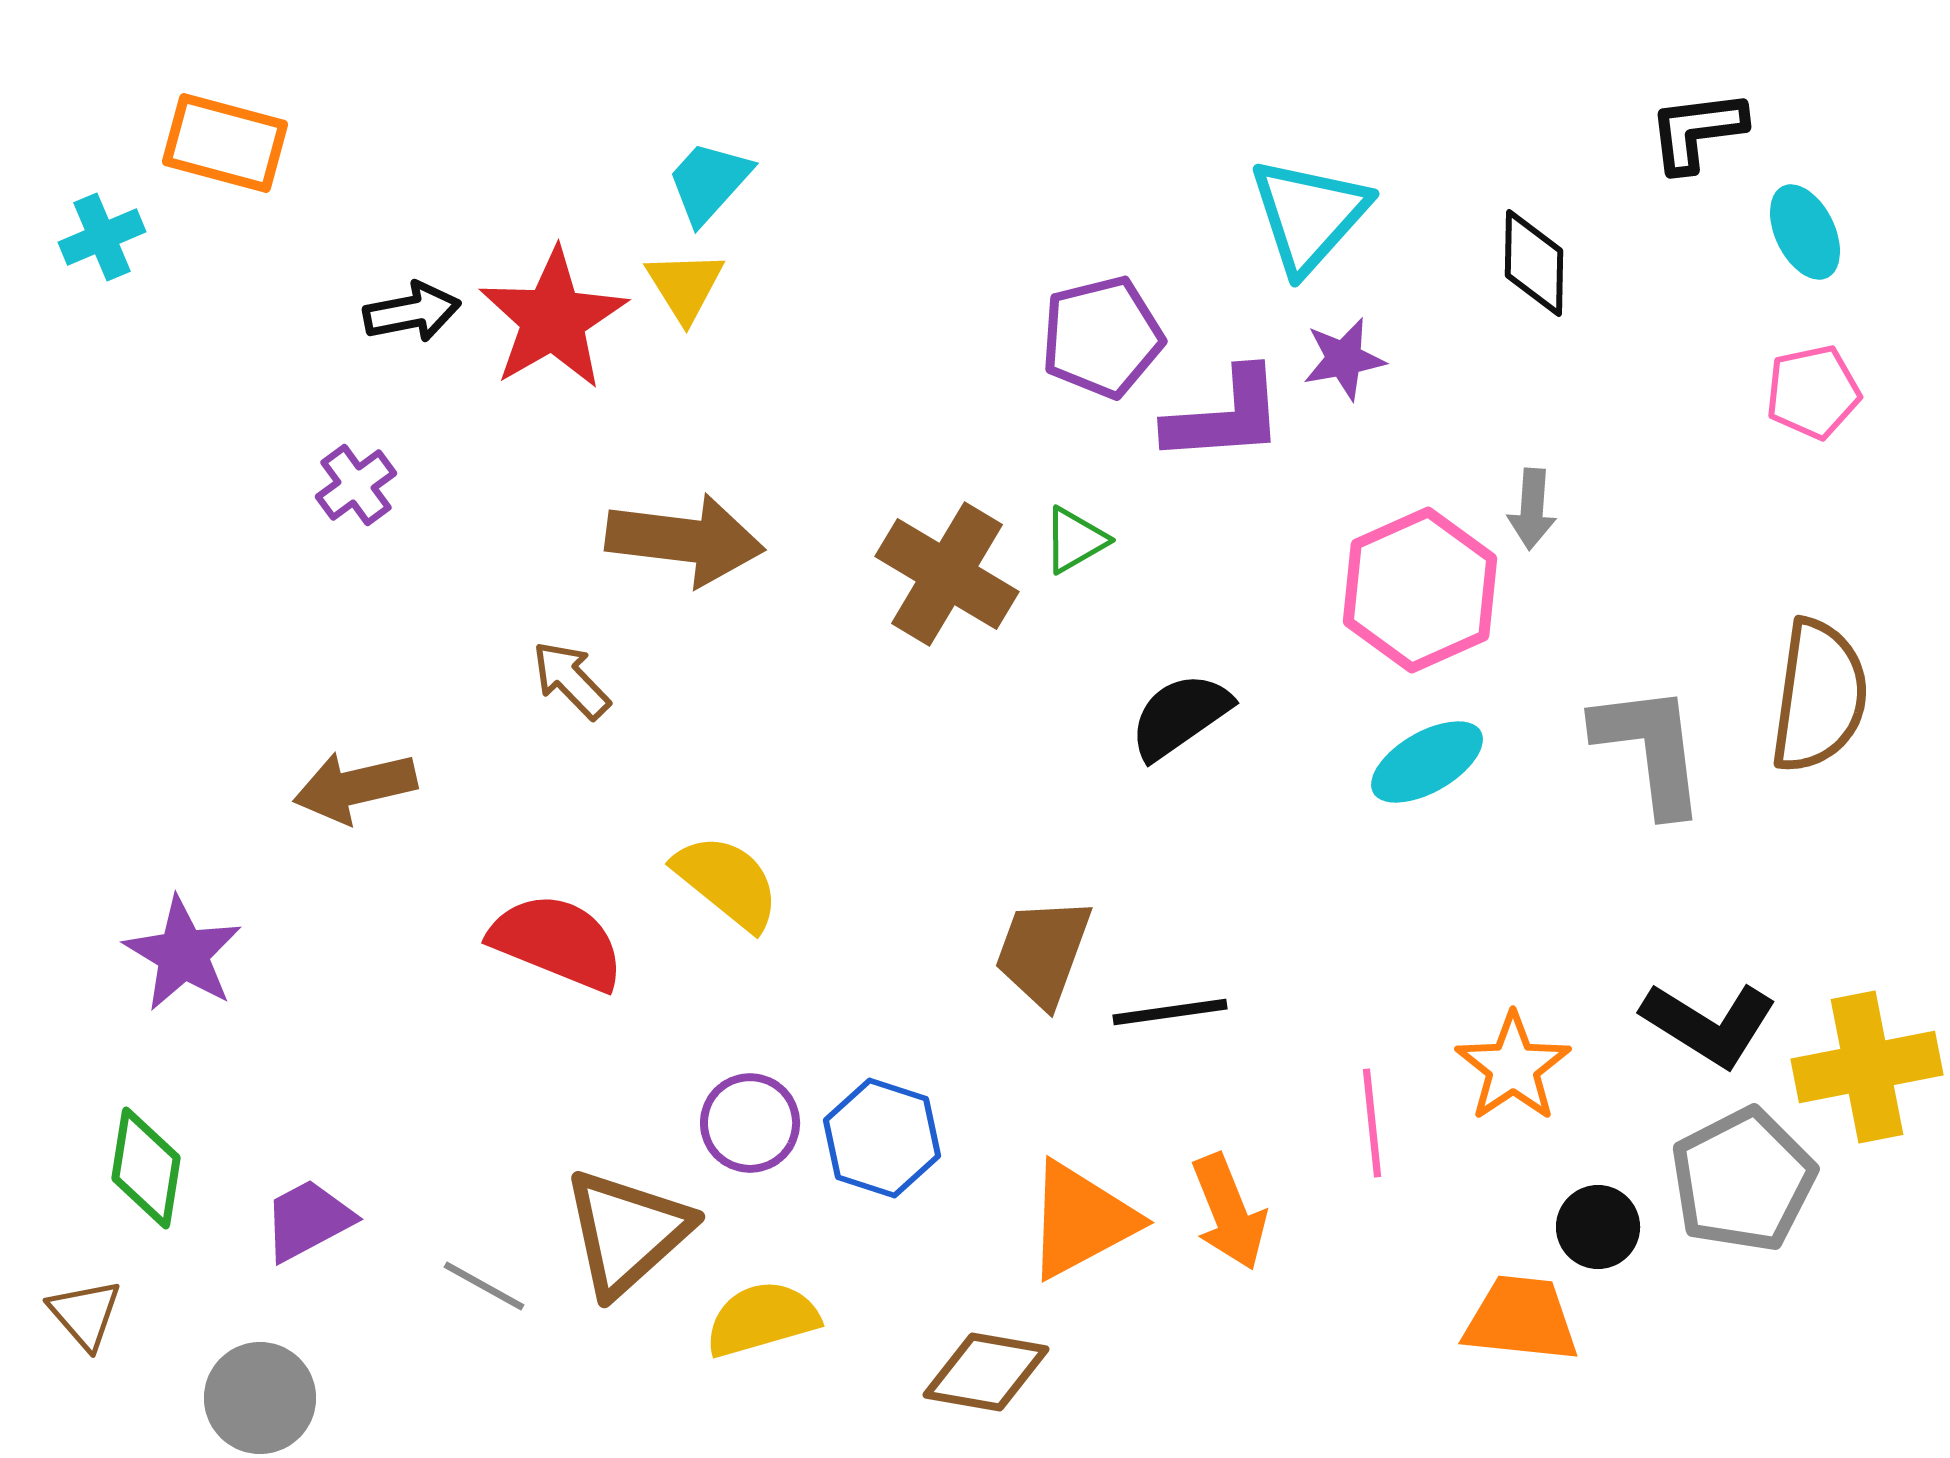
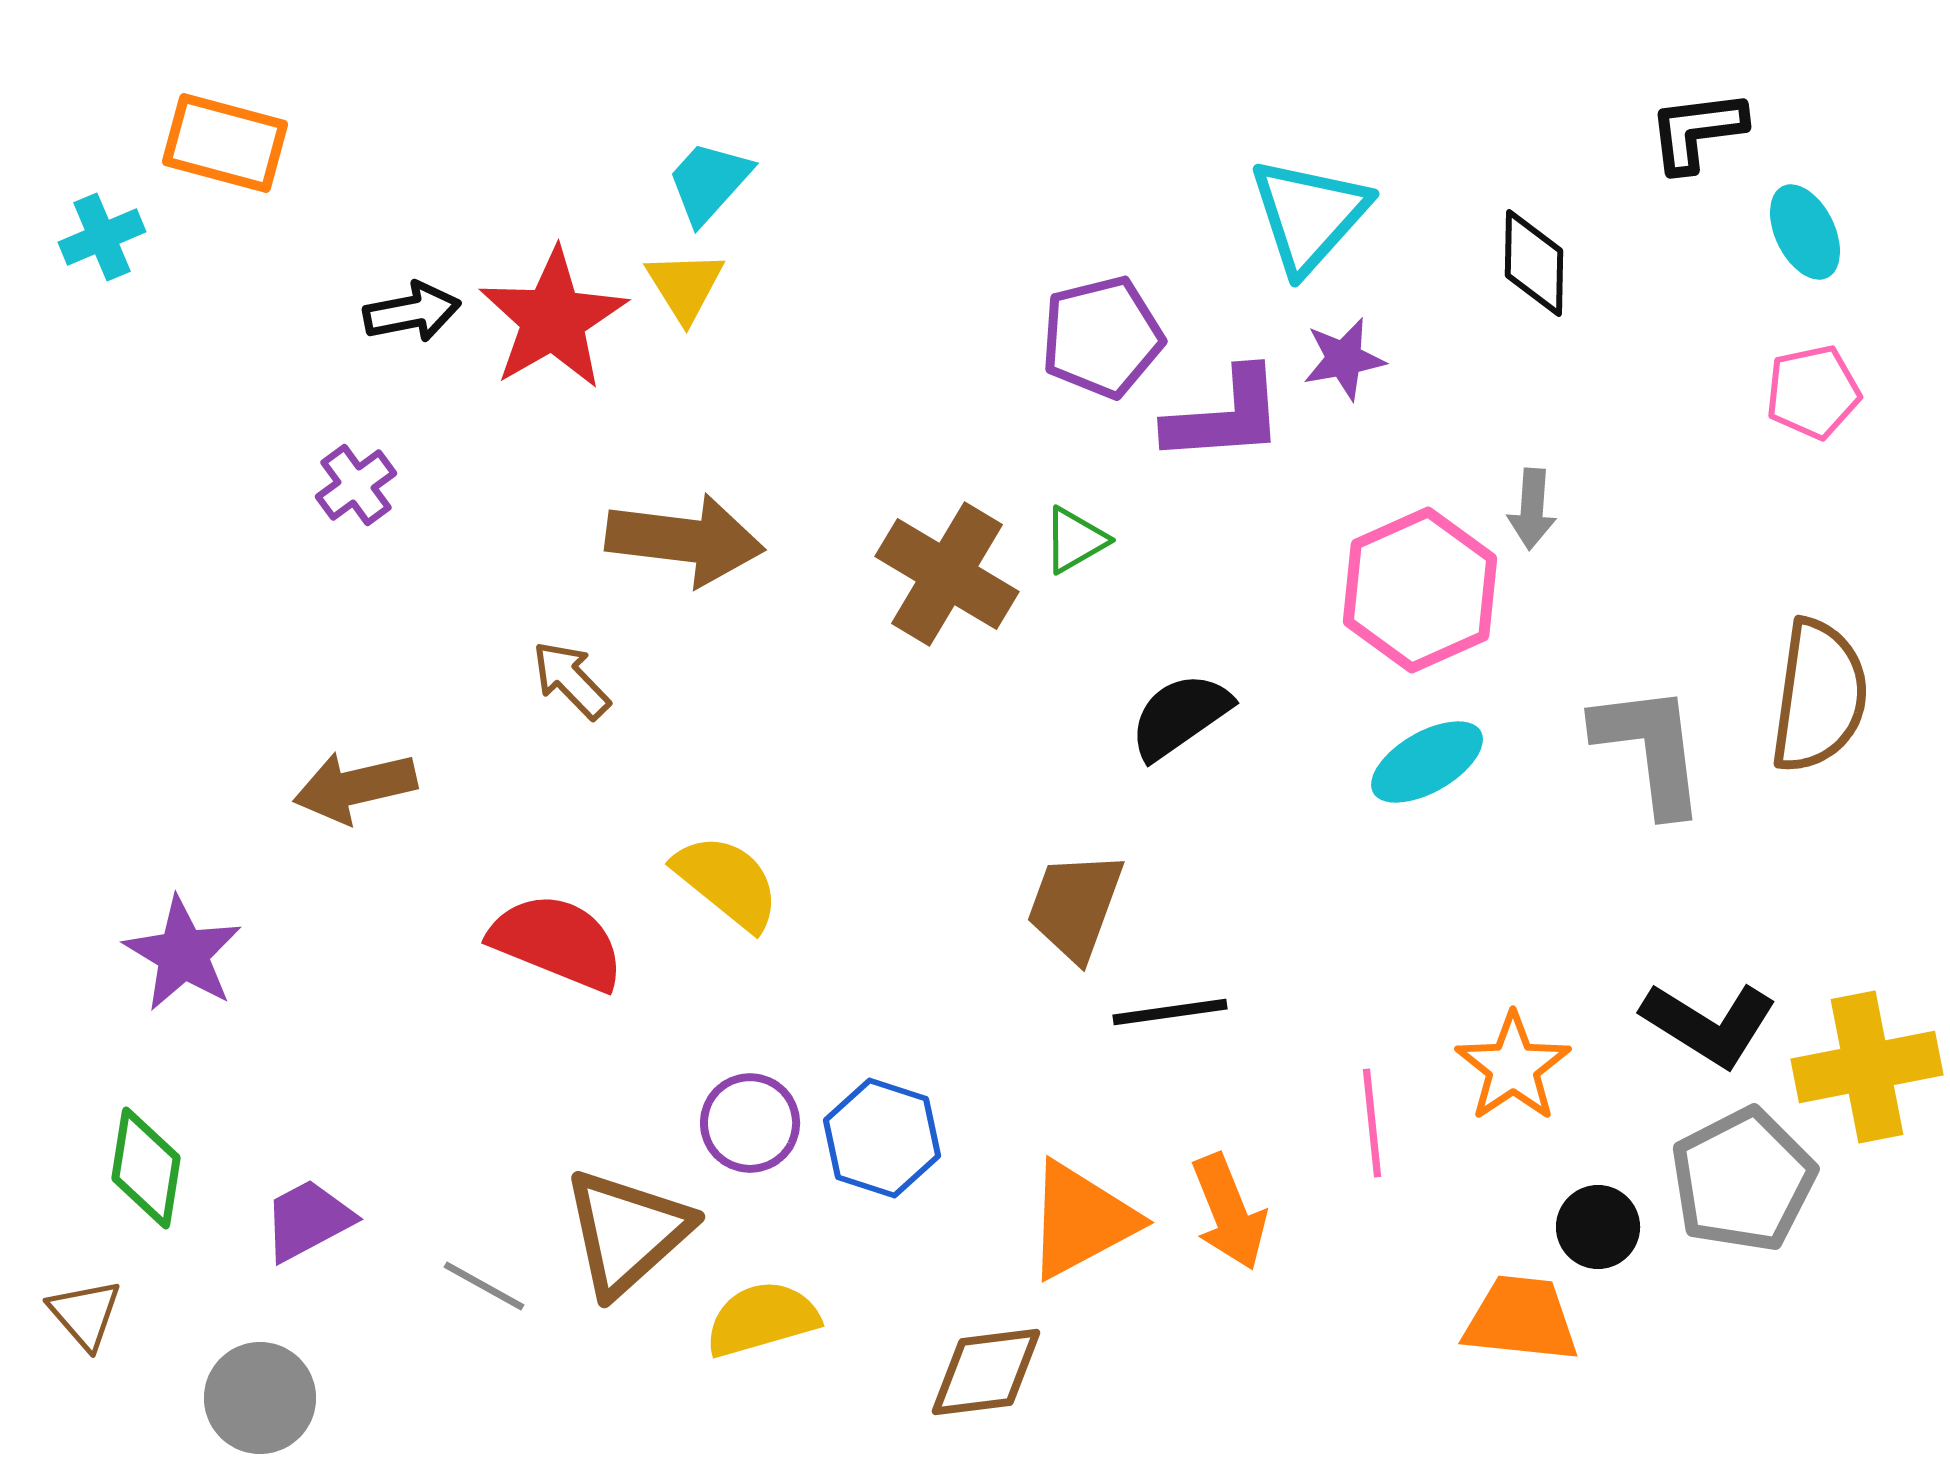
brown trapezoid at (1043, 952): moved 32 px right, 46 px up
brown diamond at (986, 1372): rotated 17 degrees counterclockwise
